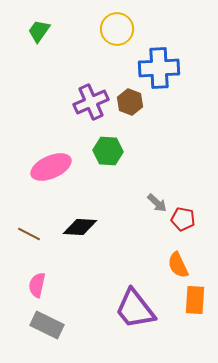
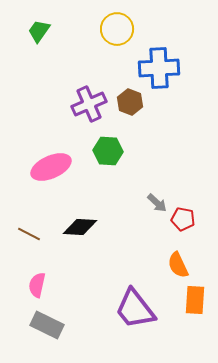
purple cross: moved 2 px left, 2 px down
